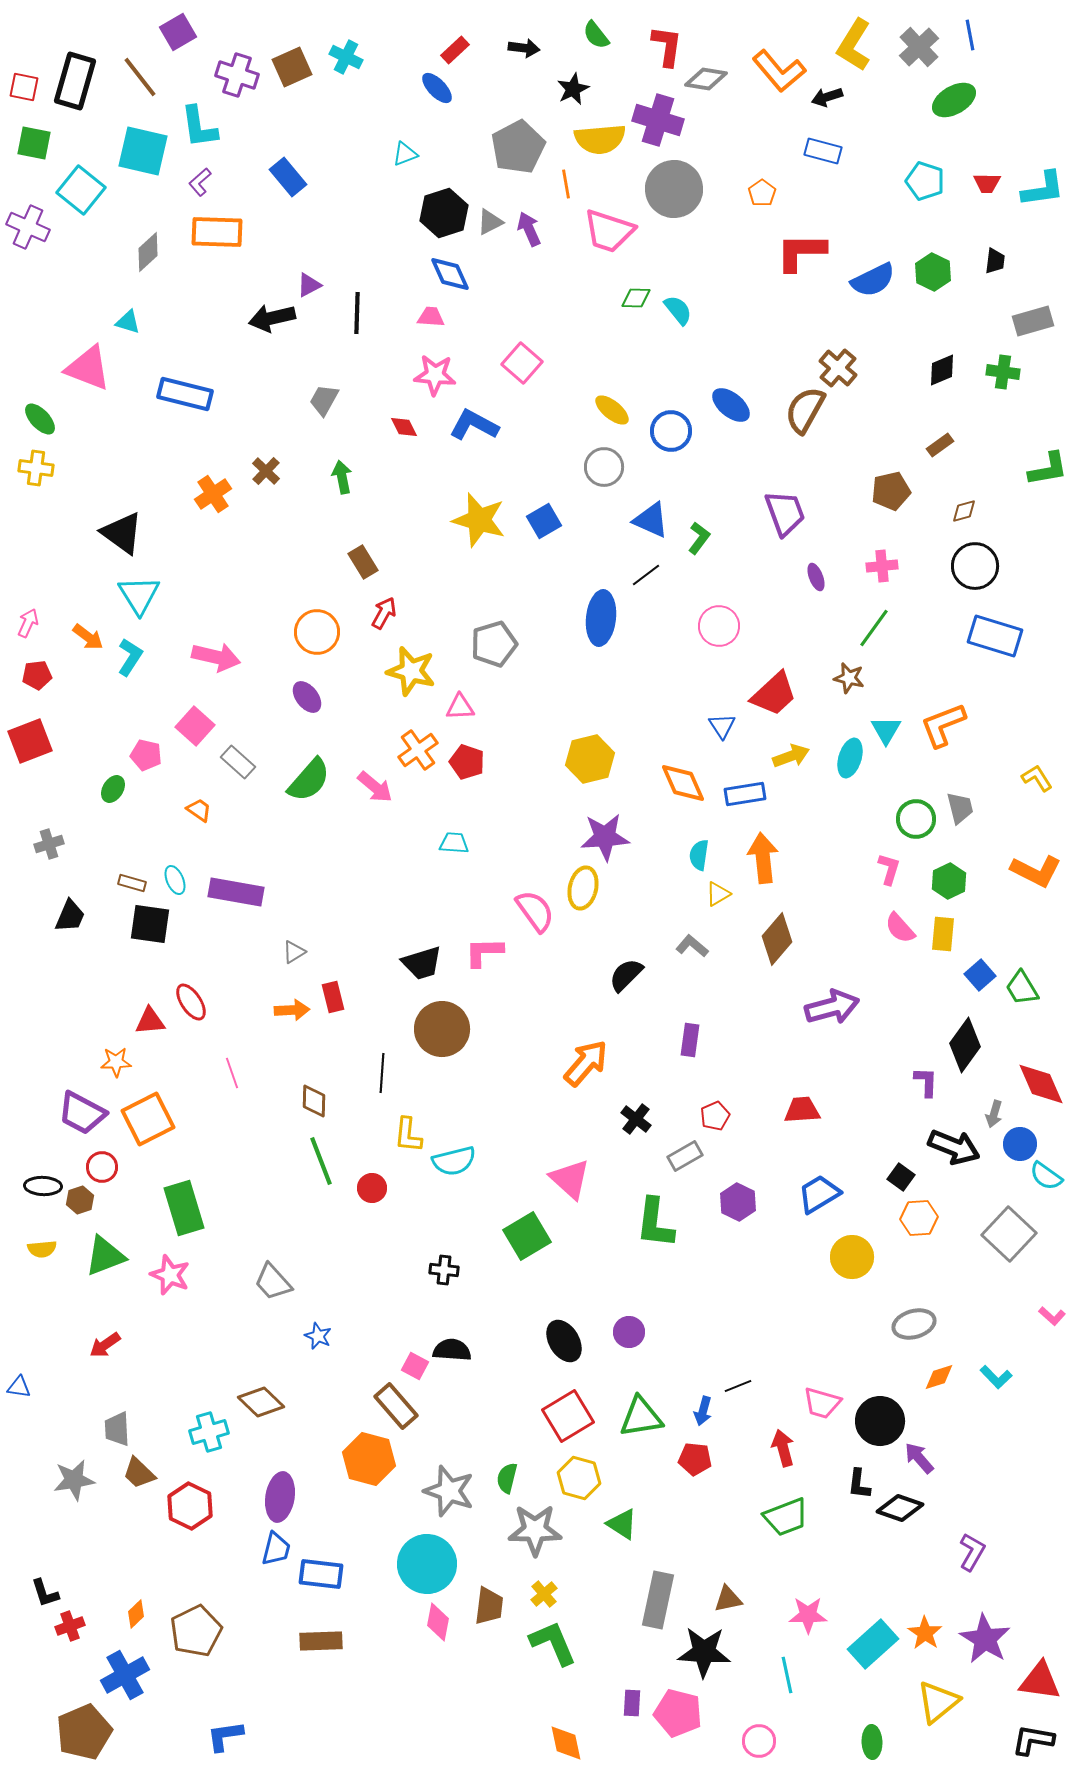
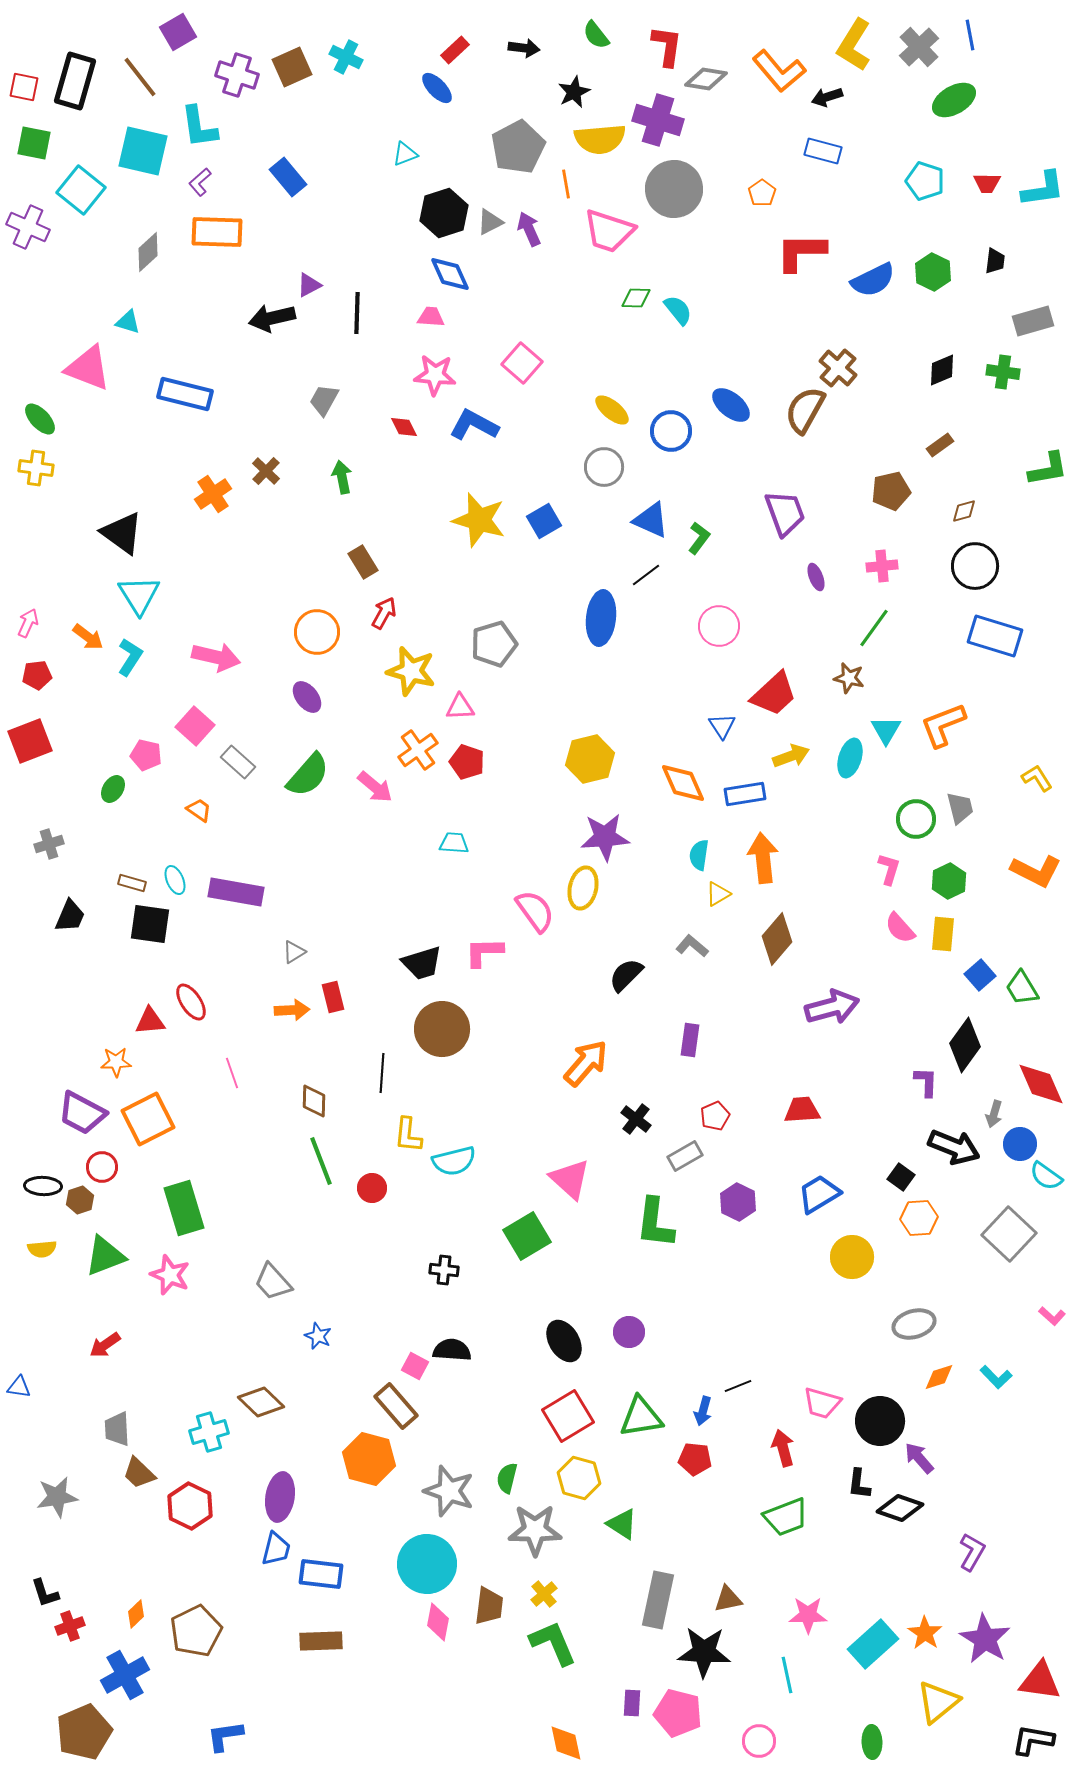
black star at (573, 89): moved 1 px right, 3 px down
green semicircle at (309, 780): moved 1 px left, 5 px up
gray star at (74, 1480): moved 17 px left, 17 px down
